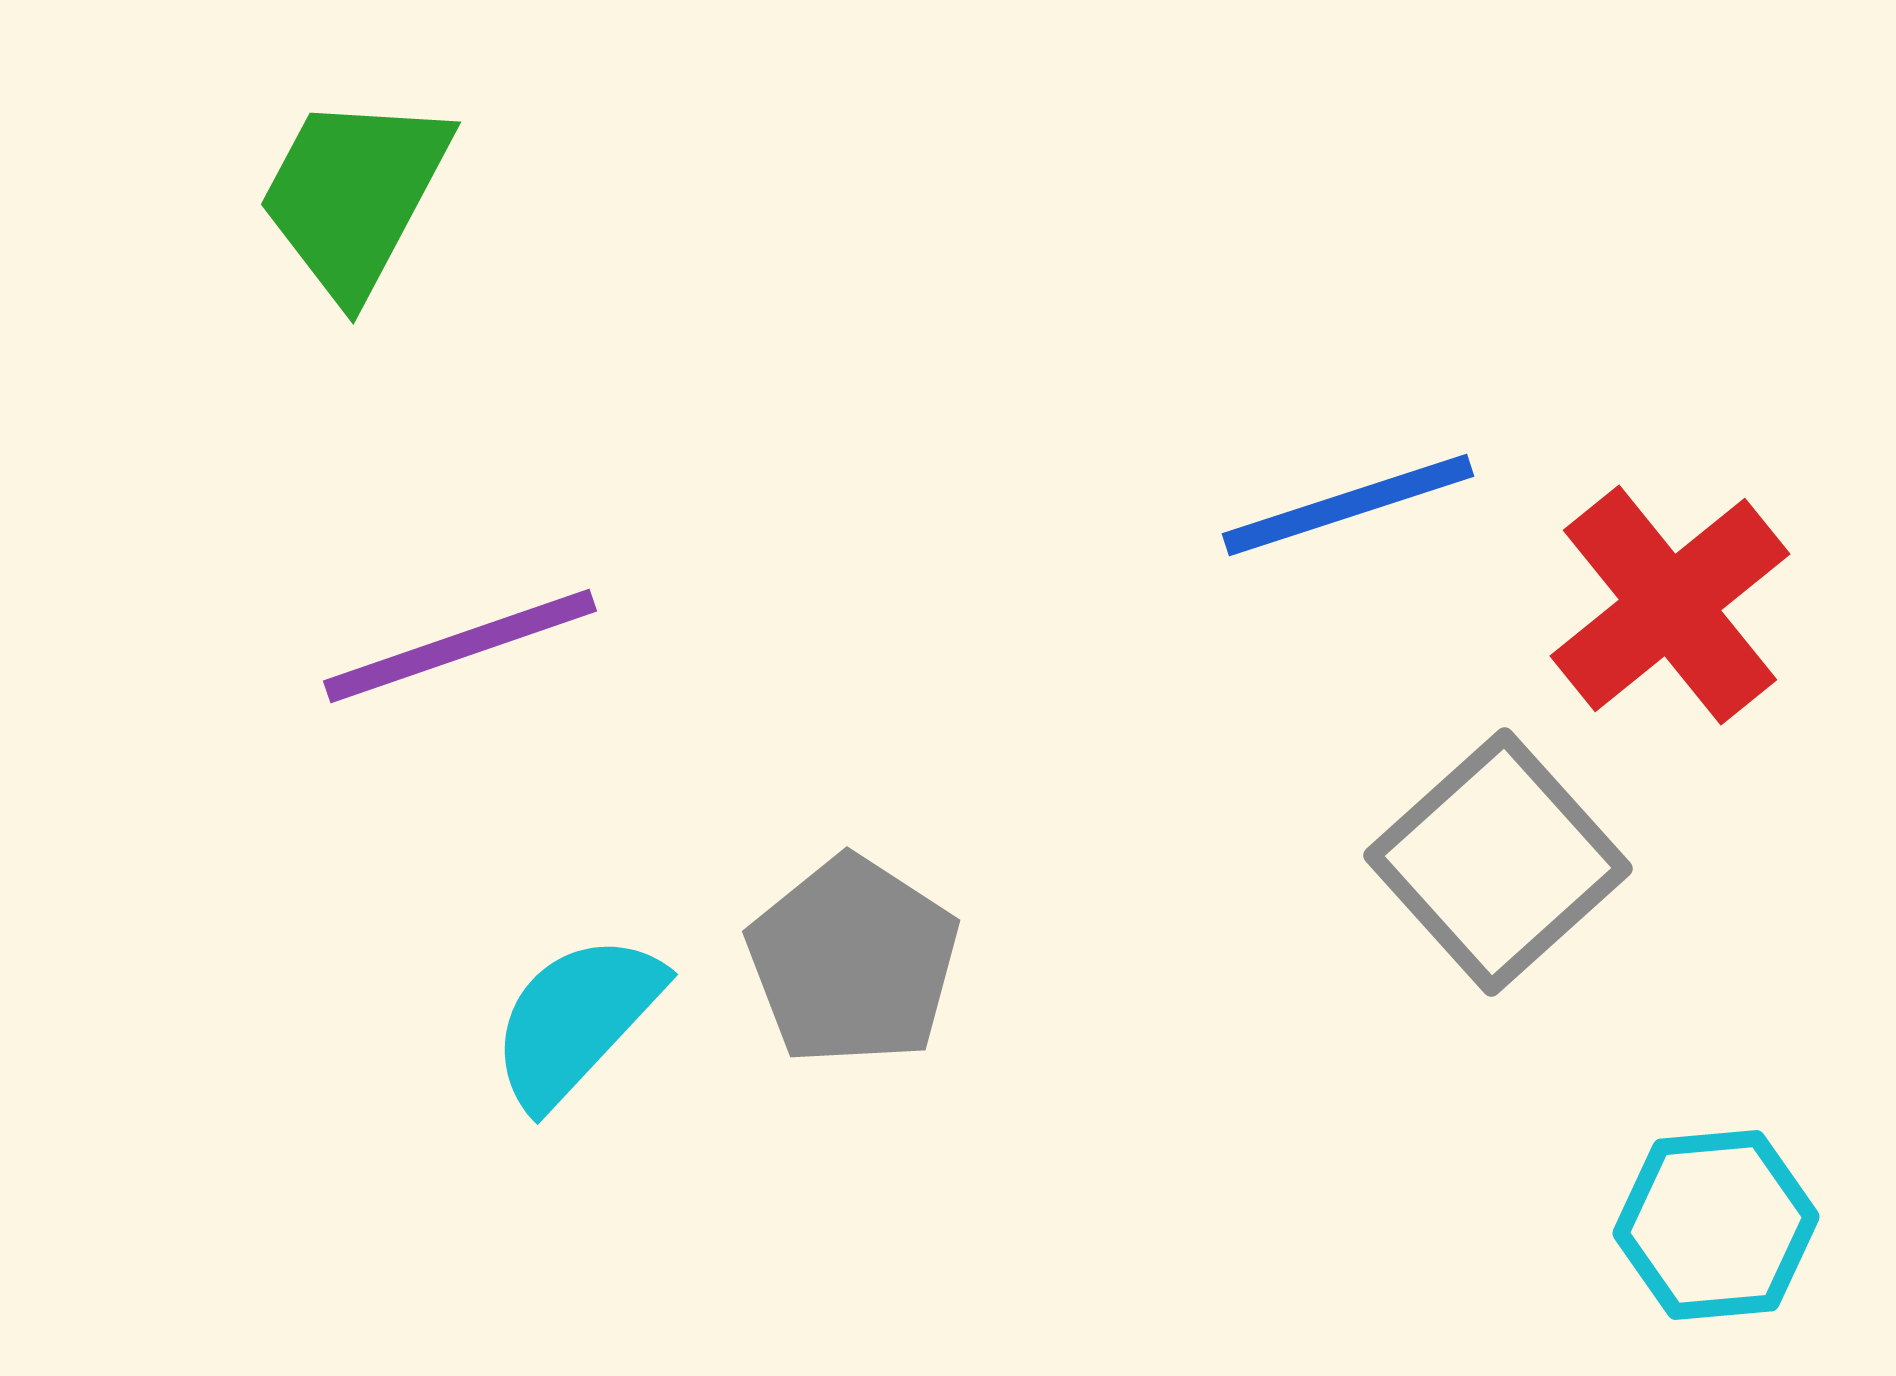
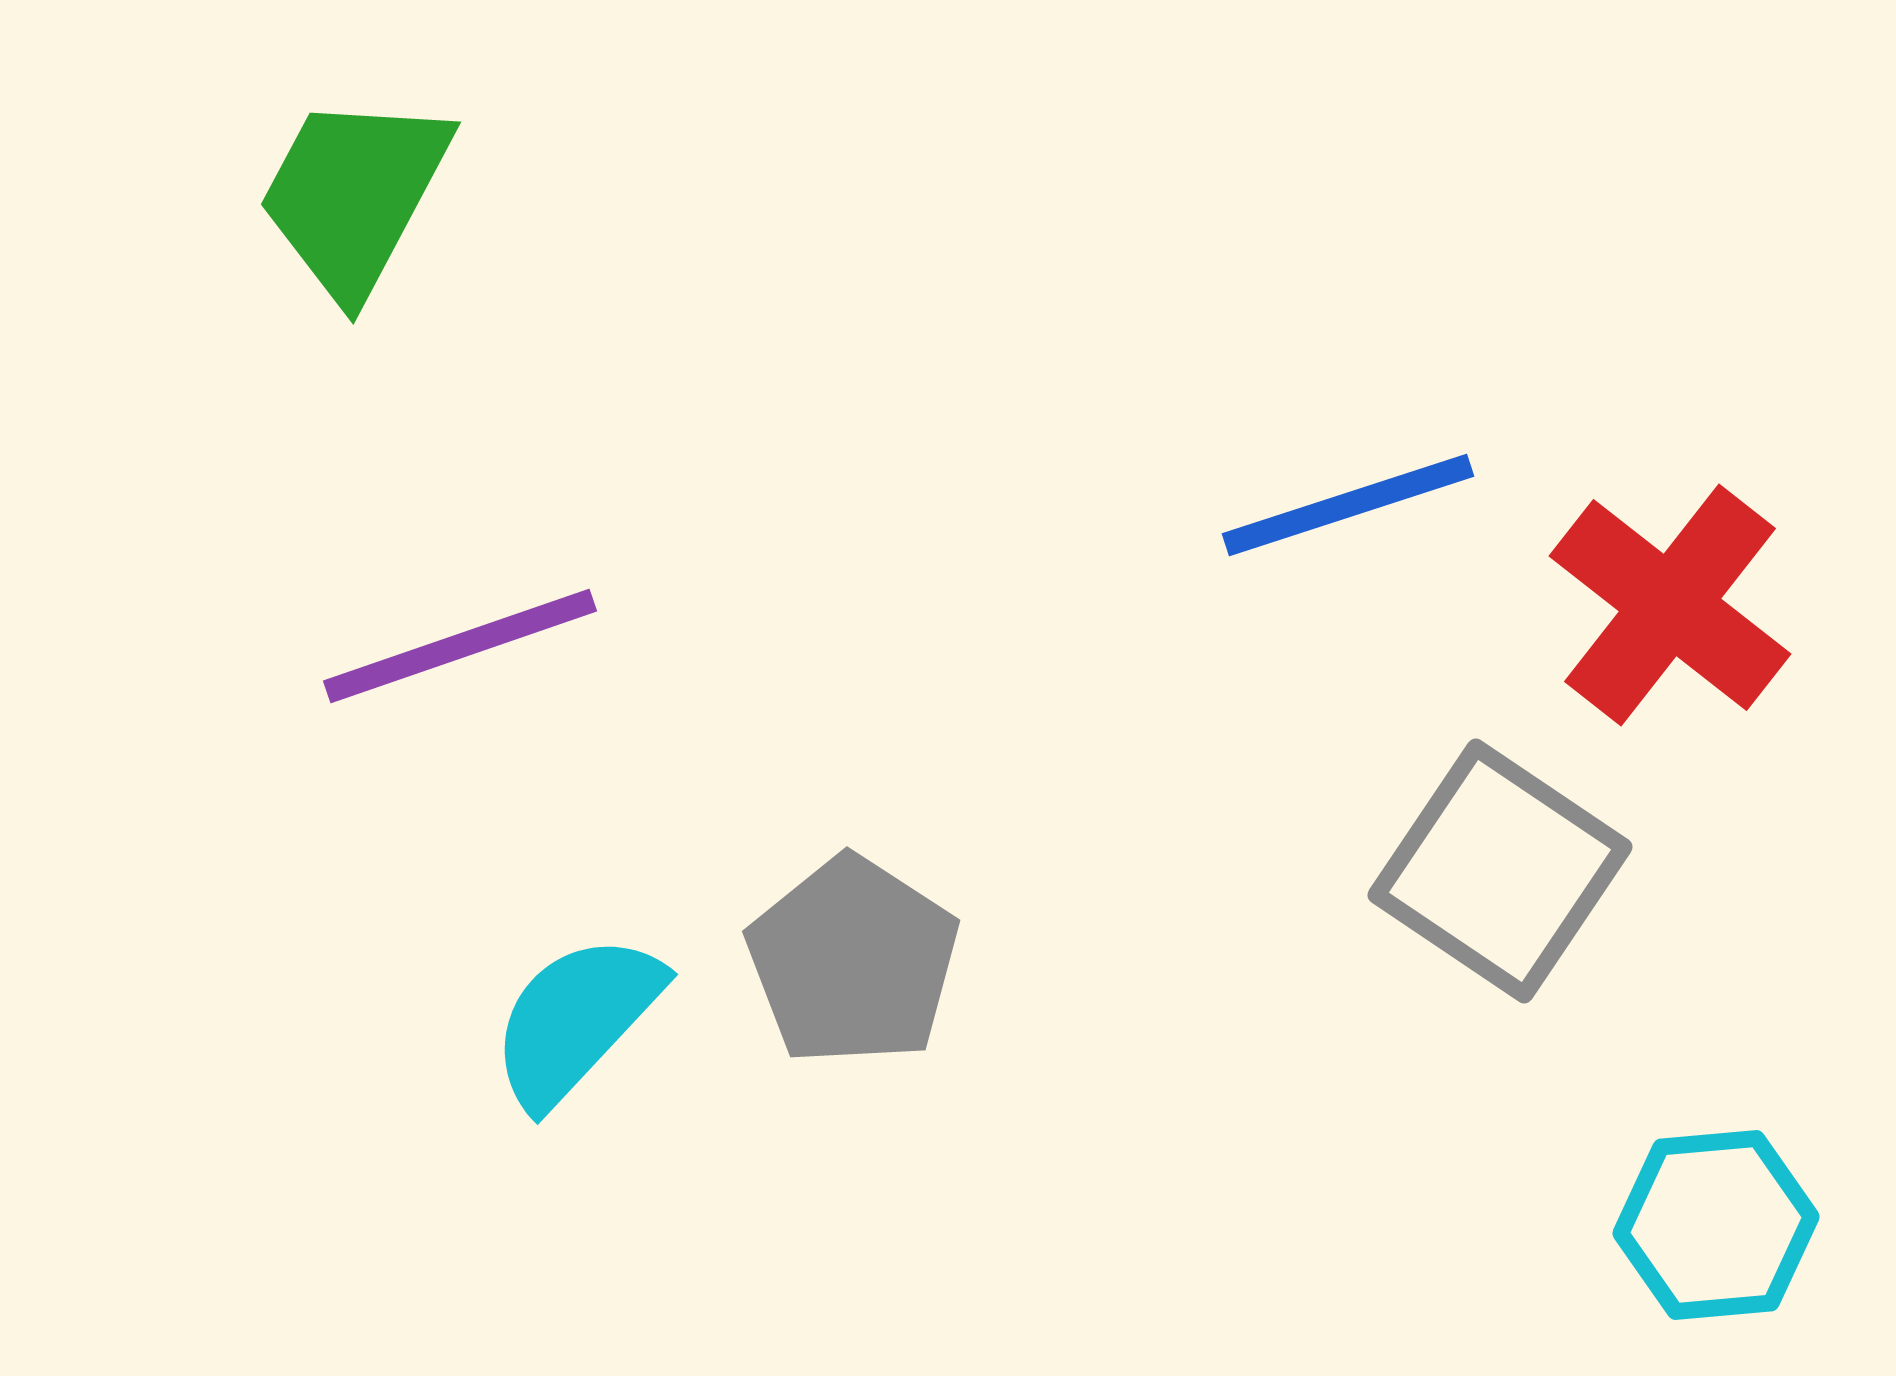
red cross: rotated 13 degrees counterclockwise
gray square: moved 2 px right, 9 px down; rotated 14 degrees counterclockwise
